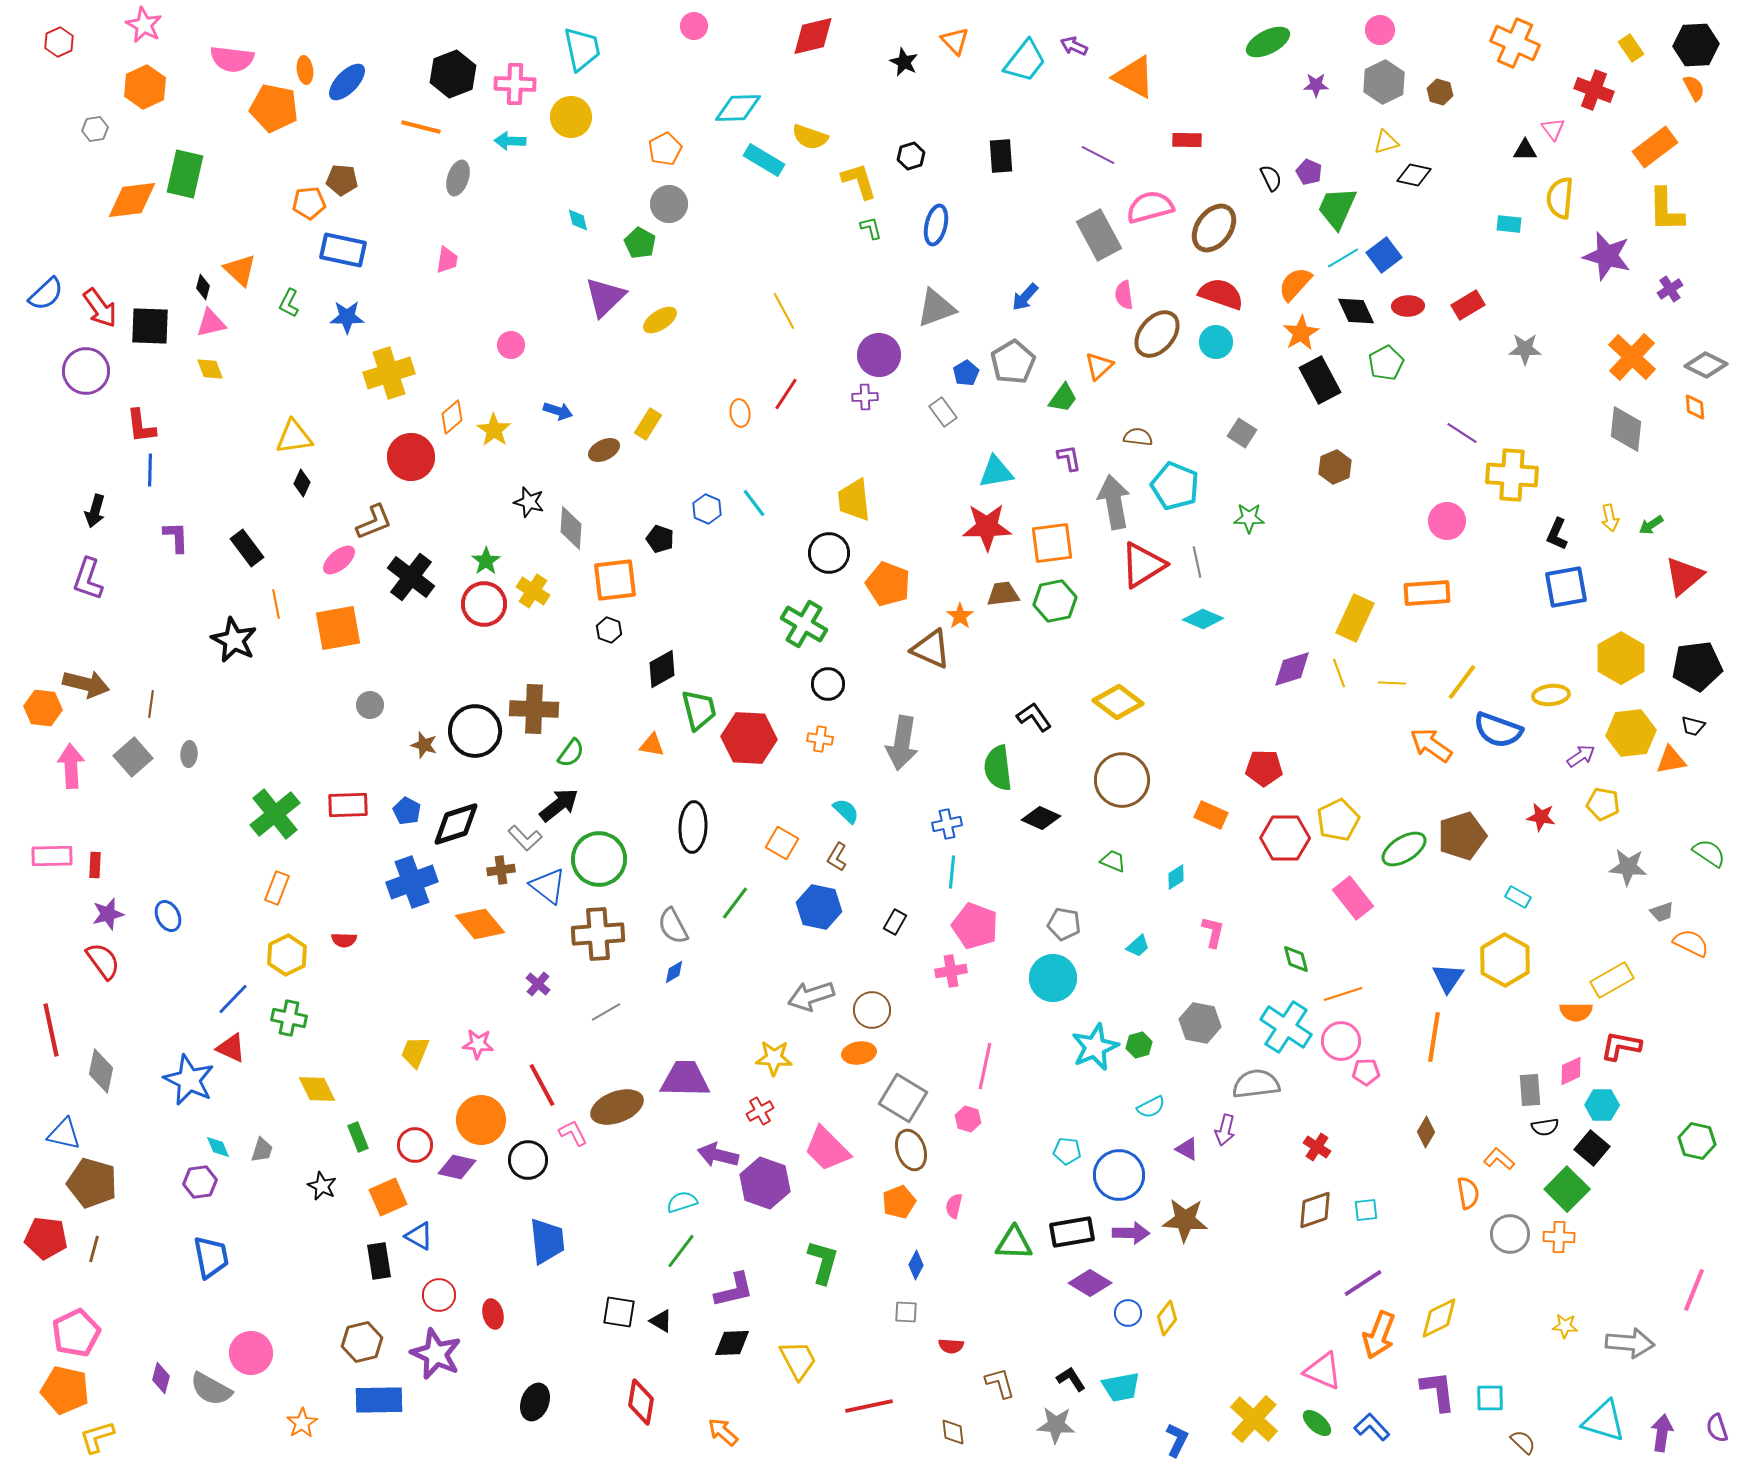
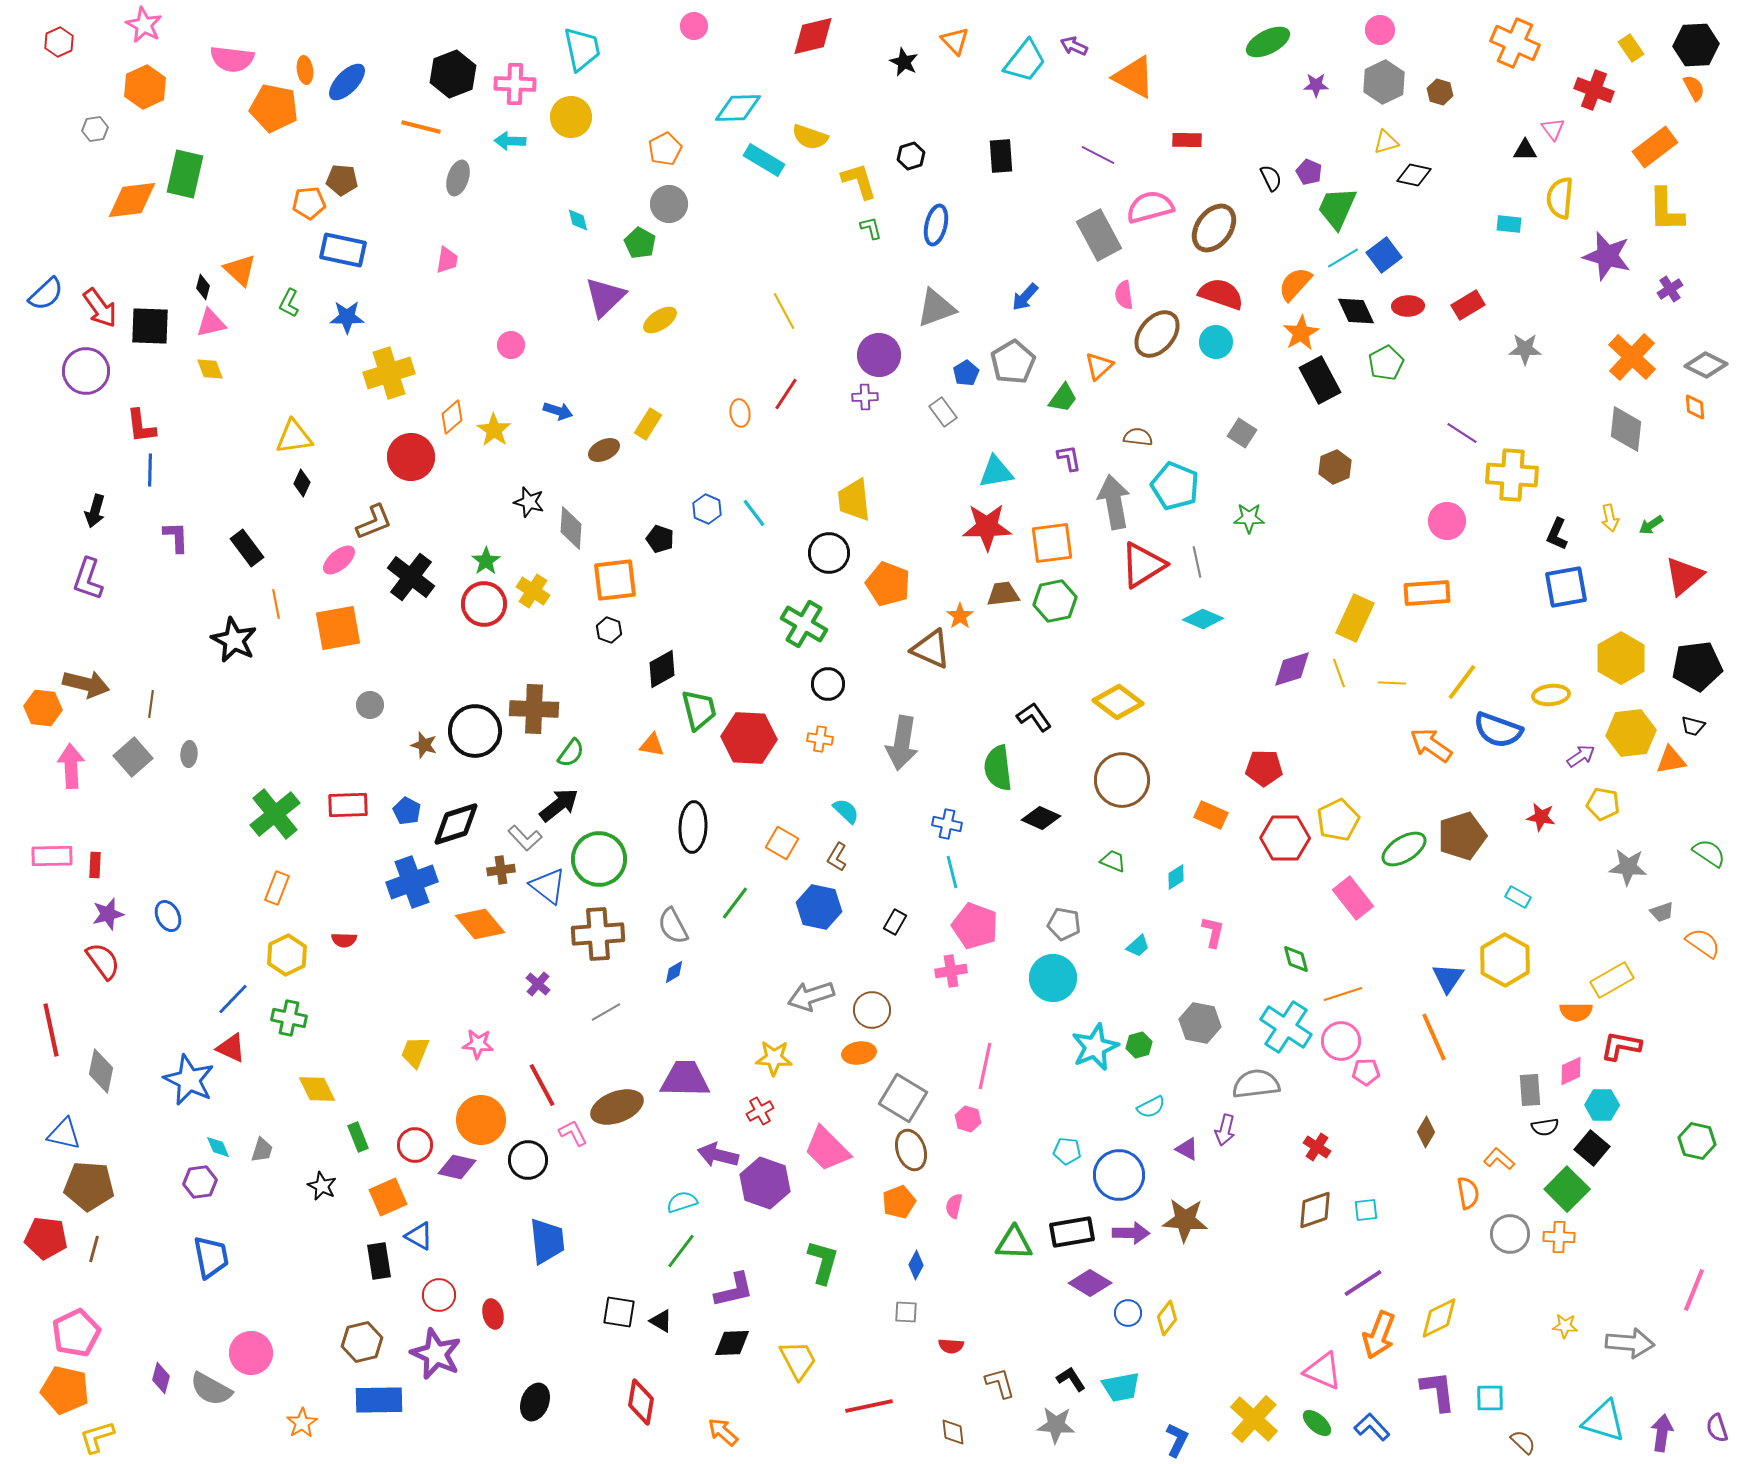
cyan line at (754, 503): moved 10 px down
blue cross at (947, 824): rotated 24 degrees clockwise
cyan line at (952, 872): rotated 20 degrees counterclockwise
orange semicircle at (1691, 943): moved 12 px right; rotated 9 degrees clockwise
orange line at (1434, 1037): rotated 33 degrees counterclockwise
brown pentagon at (92, 1183): moved 3 px left, 3 px down; rotated 12 degrees counterclockwise
